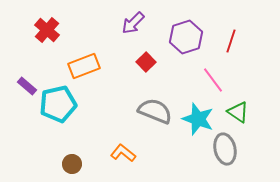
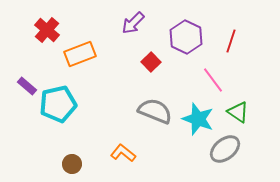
purple hexagon: rotated 16 degrees counterclockwise
red square: moved 5 px right
orange rectangle: moved 4 px left, 12 px up
gray ellipse: rotated 64 degrees clockwise
